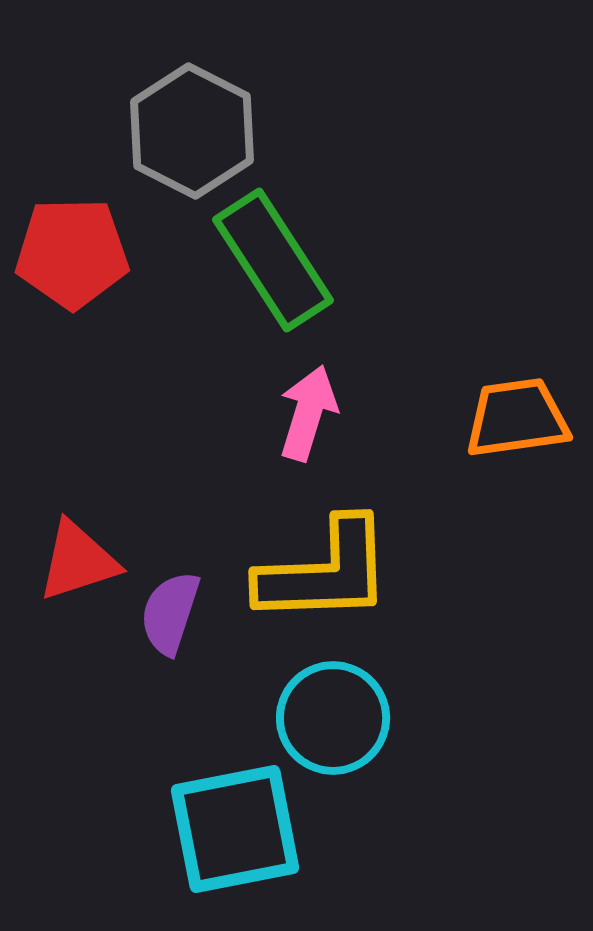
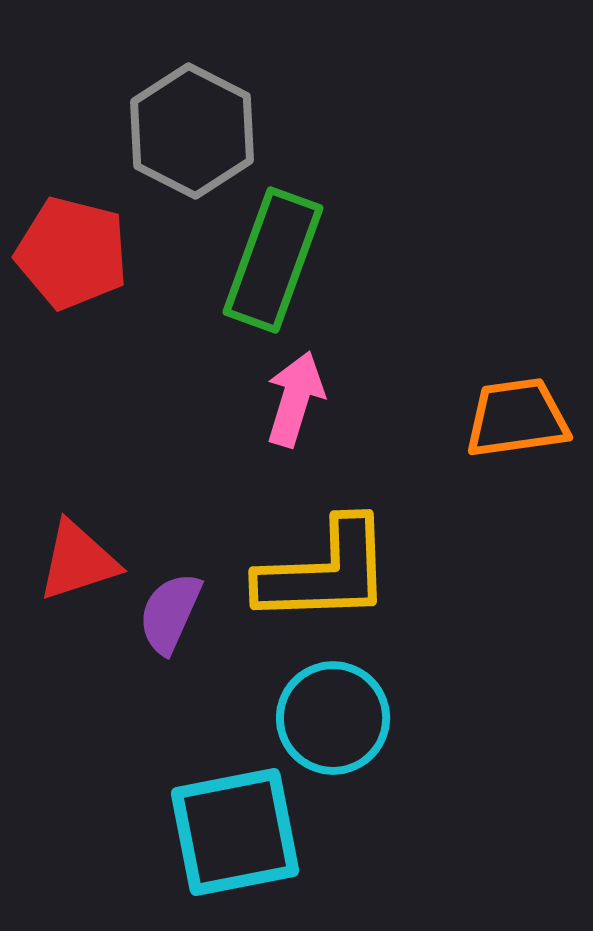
red pentagon: rotated 15 degrees clockwise
green rectangle: rotated 53 degrees clockwise
pink arrow: moved 13 px left, 14 px up
purple semicircle: rotated 6 degrees clockwise
cyan square: moved 3 px down
